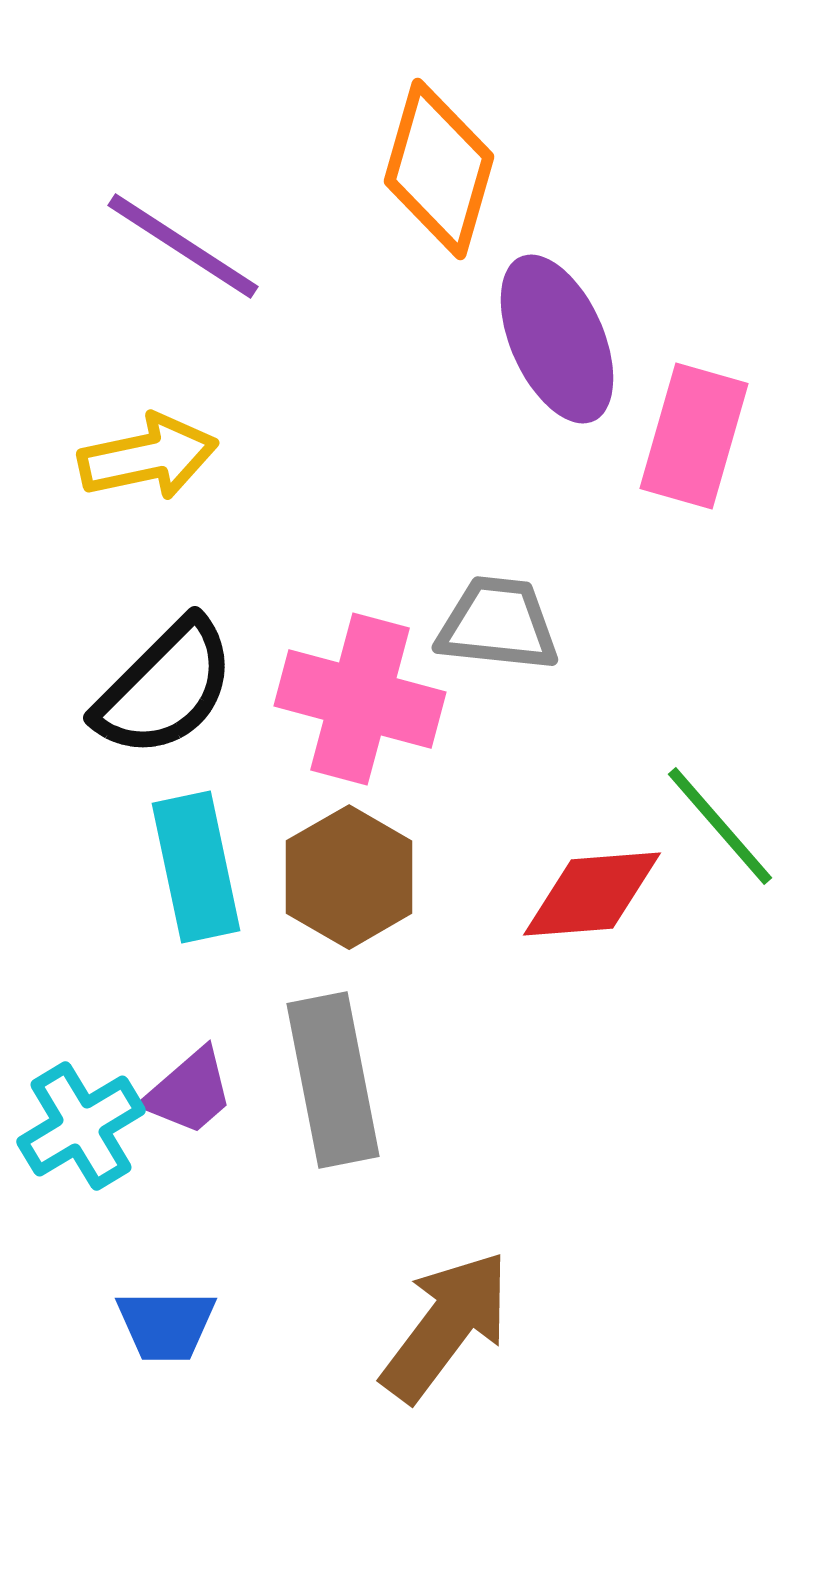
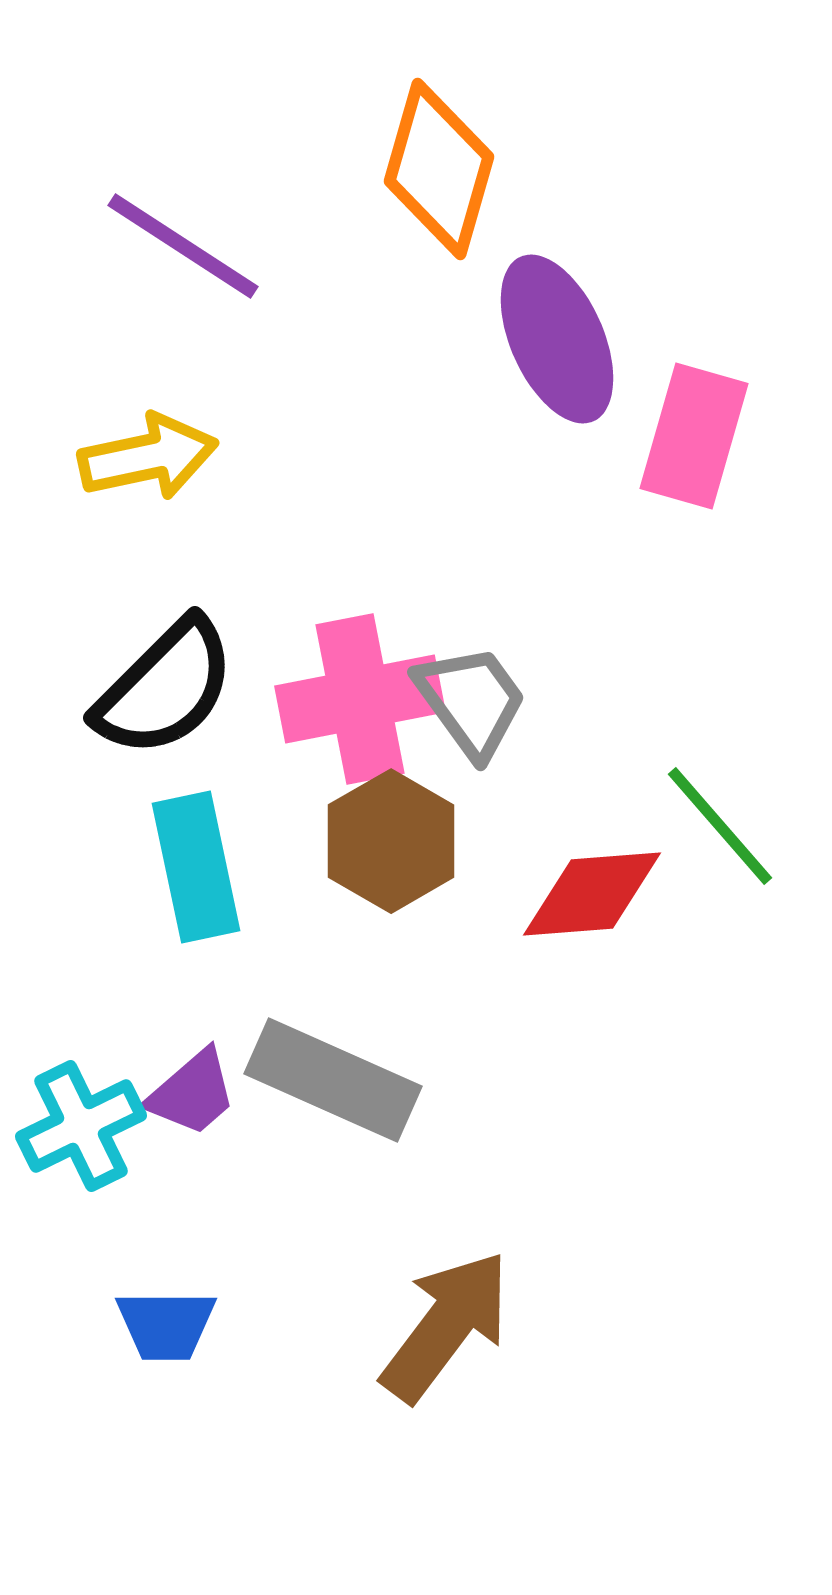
gray trapezoid: moved 27 px left, 77 px down; rotated 48 degrees clockwise
pink cross: rotated 26 degrees counterclockwise
brown hexagon: moved 42 px right, 36 px up
gray rectangle: rotated 55 degrees counterclockwise
purple trapezoid: moved 3 px right, 1 px down
cyan cross: rotated 5 degrees clockwise
